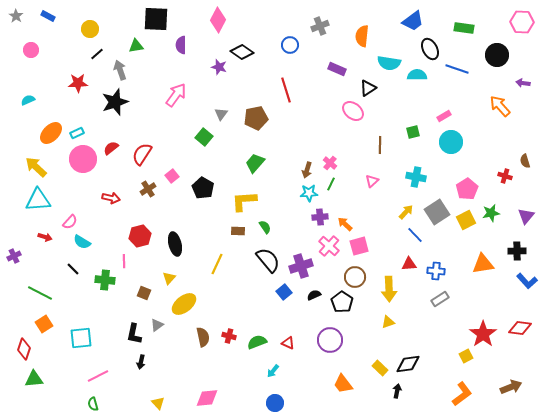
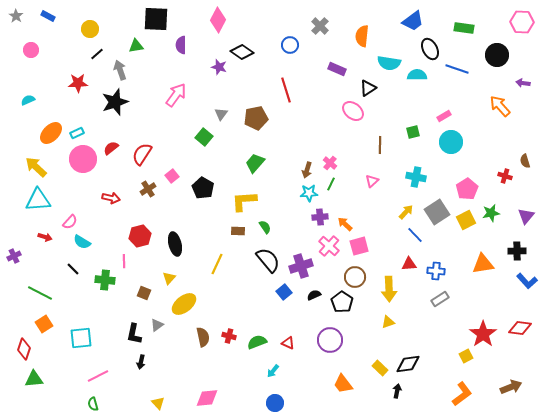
gray cross at (320, 26): rotated 24 degrees counterclockwise
